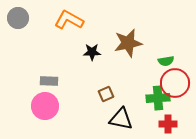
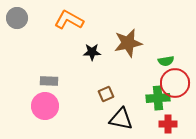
gray circle: moved 1 px left
